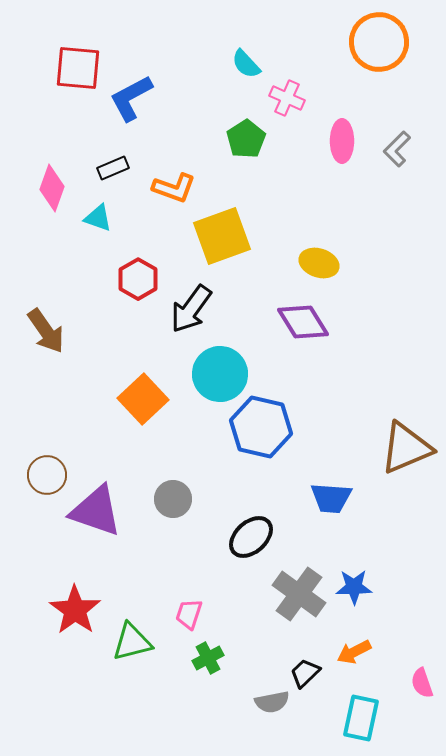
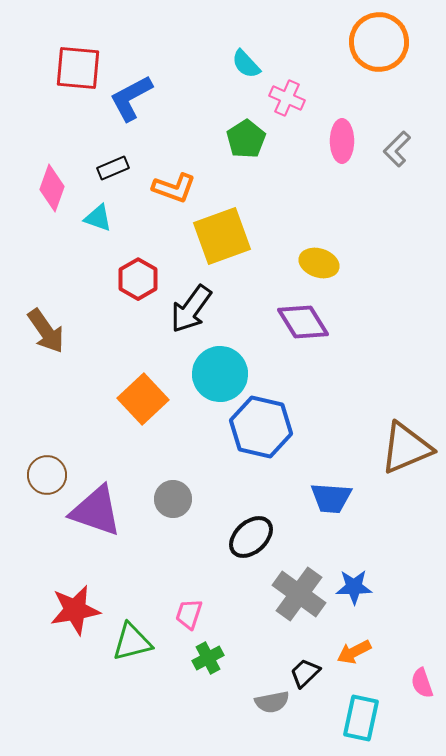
red star: rotated 27 degrees clockwise
